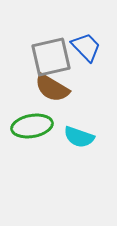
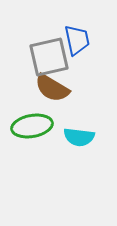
blue trapezoid: moved 9 px left, 7 px up; rotated 32 degrees clockwise
gray square: moved 2 px left
cyan semicircle: rotated 12 degrees counterclockwise
